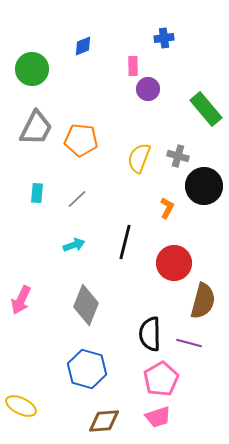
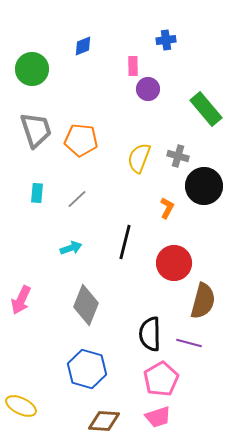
blue cross: moved 2 px right, 2 px down
gray trapezoid: moved 2 px down; rotated 45 degrees counterclockwise
cyan arrow: moved 3 px left, 3 px down
brown diamond: rotated 8 degrees clockwise
